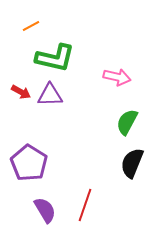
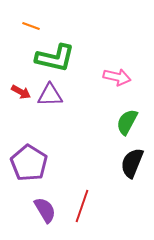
orange line: rotated 48 degrees clockwise
red line: moved 3 px left, 1 px down
